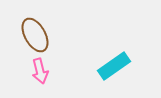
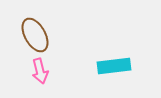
cyan rectangle: rotated 28 degrees clockwise
